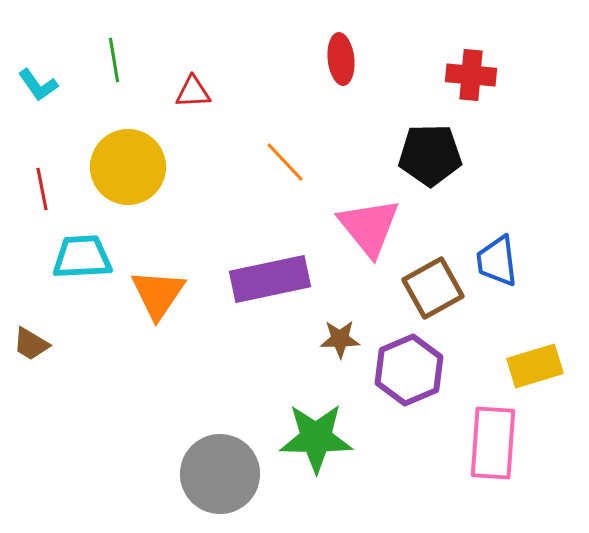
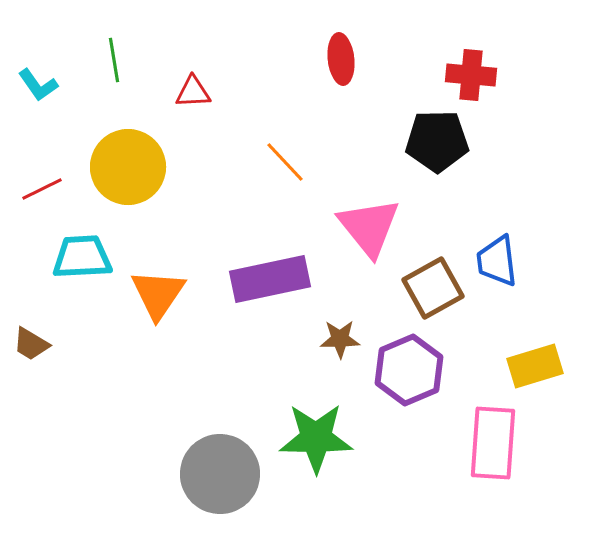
black pentagon: moved 7 px right, 14 px up
red line: rotated 75 degrees clockwise
